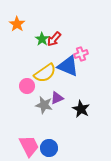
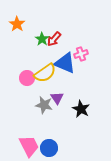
blue triangle: moved 3 px left, 3 px up
pink circle: moved 8 px up
purple triangle: rotated 40 degrees counterclockwise
